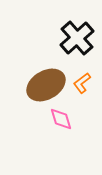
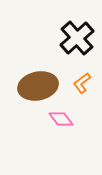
brown ellipse: moved 8 px left, 1 px down; rotated 18 degrees clockwise
pink diamond: rotated 20 degrees counterclockwise
